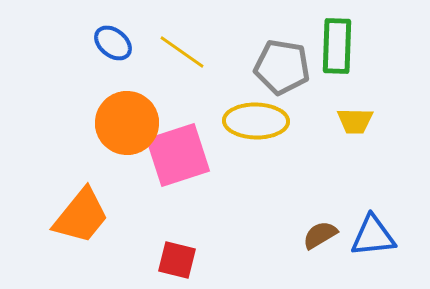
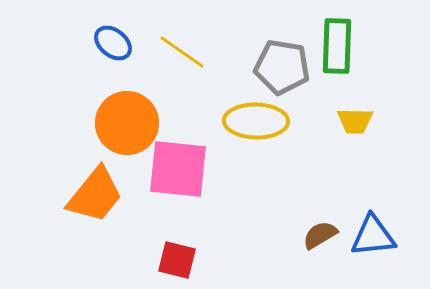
pink square: moved 14 px down; rotated 24 degrees clockwise
orange trapezoid: moved 14 px right, 21 px up
